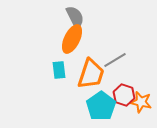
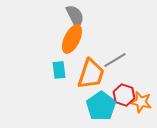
gray semicircle: moved 1 px up
